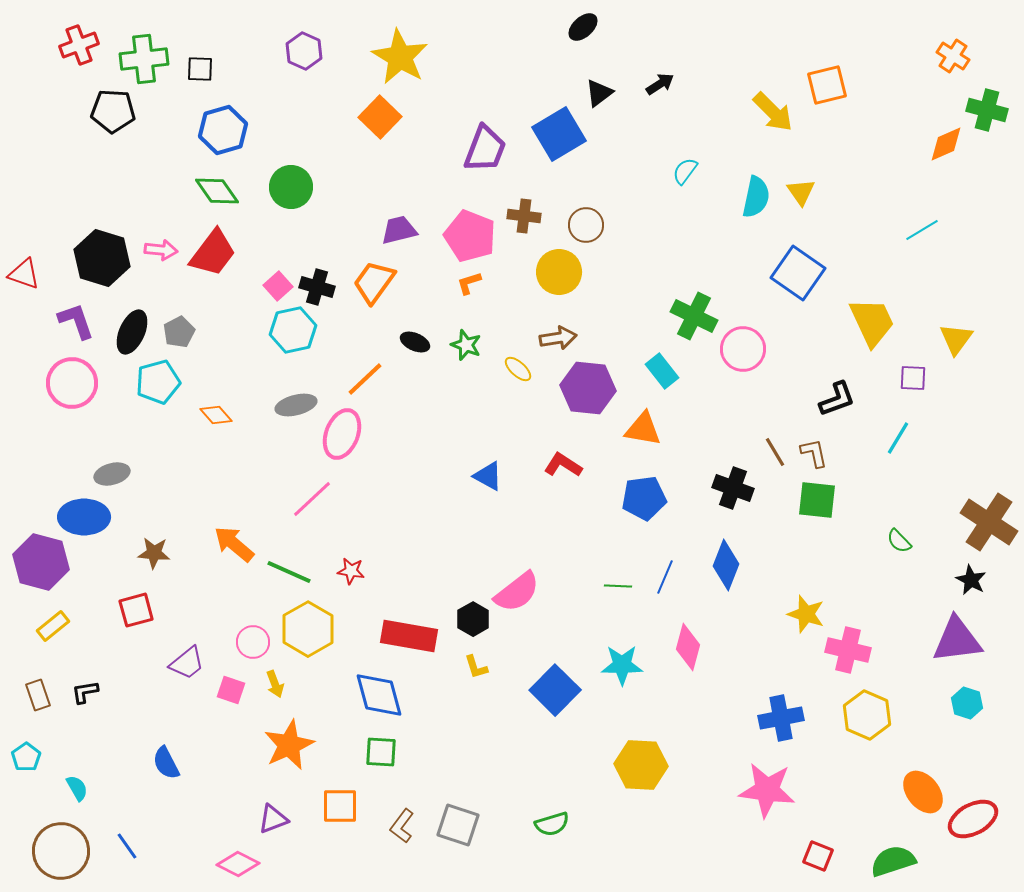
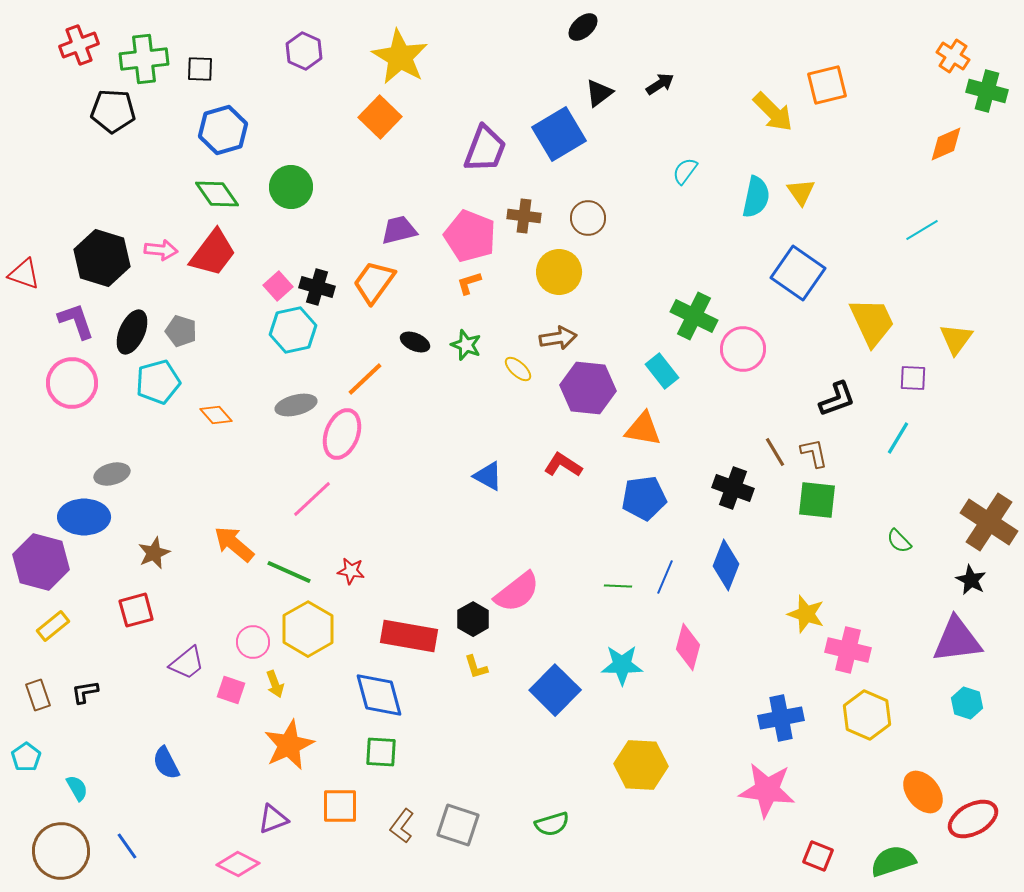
green cross at (987, 110): moved 19 px up
green diamond at (217, 191): moved 3 px down
brown circle at (586, 225): moved 2 px right, 7 px up
gray pentagon at (179, 332): moved 2 px right, 1 px up; rotated 28 degrees counterclockwise
brown star at (154, 553): rotated 28 degrees counterclockwise
